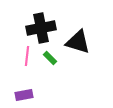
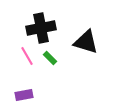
black triangle: moved 8 px right
pink line: rotated 36 degrees counterclockwise
